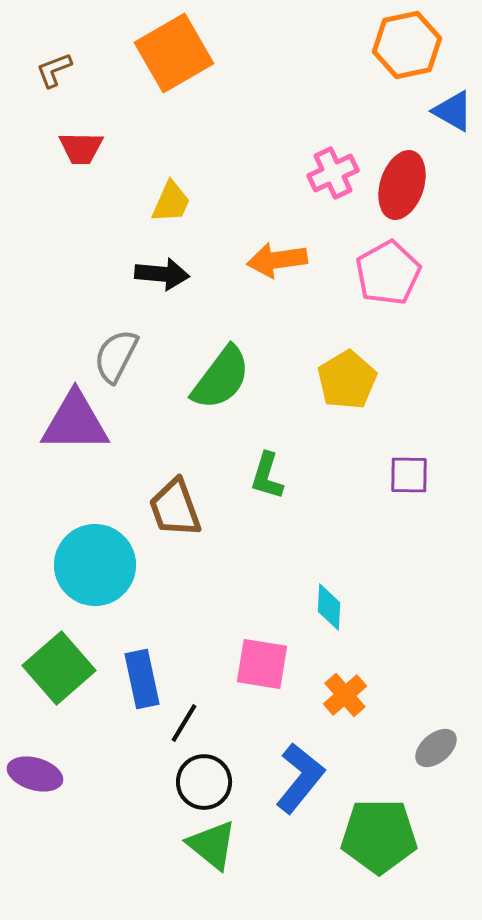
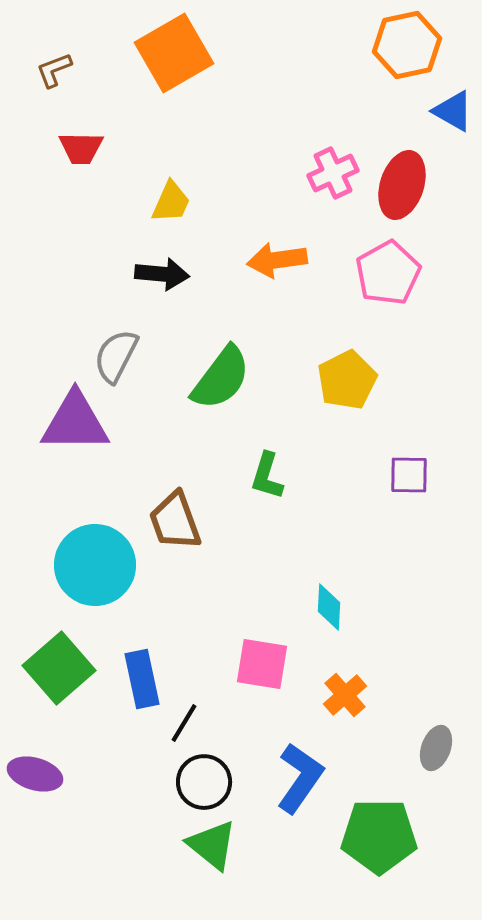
yellow pentagon: rotated 4 degrees clockwise
brown trapezoid: moved 13 px down
gray ellipse: rotated 30 degrees counterclockwise
blue L-shape: rotated 4 degrees counterclockwise
